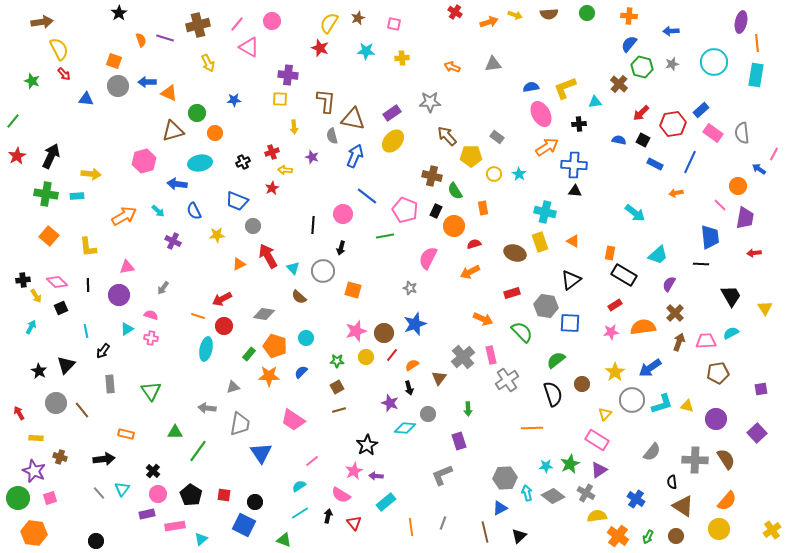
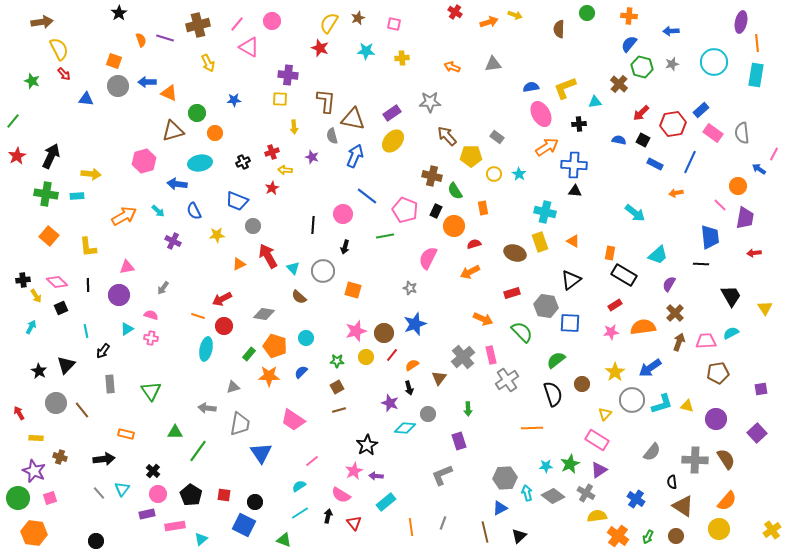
brown semicircle at (549, 14): moved 10 px right, 15 px down; rotated 96 degrees clockwise
black arrow at (341, 248): moved 4 px right, 1 px up
